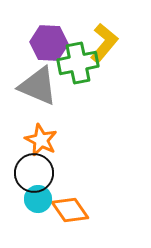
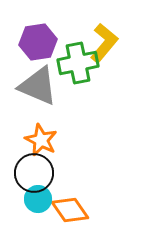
purple hexagon: moved 11 px left, 1 px up; rotated 12 degrees counterclockwise
